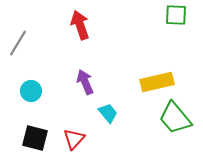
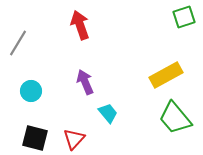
green square: moved 8 px right, 2 px down; rotated 20 degrees counterclockwise
yellow rectangle: moved 9 px right, 7 px up; rotated 16 degrees counterclockwise
